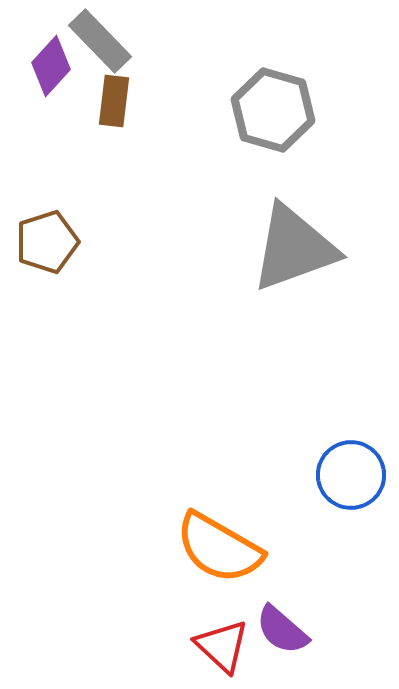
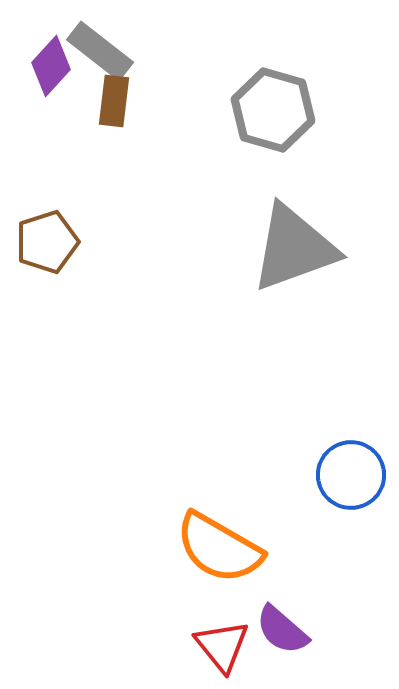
gray rectangle: moved 10 px down; rotated 8 degrees counterclockwise
red triangle: rotated 8 degrees clockwise
